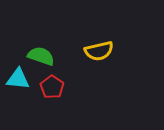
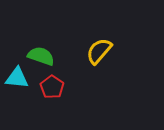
yellow semicircle: rotated 144 degrees clockwise
cyan triangle: moved 1 px left, 1 px up
